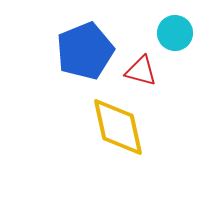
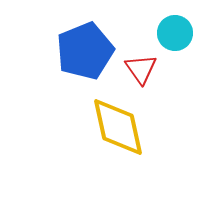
red triangle: moved 2 px up; rotated 40 degrees clockwise
